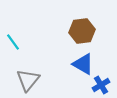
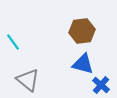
blue triangle: rotated 15 degrees counterclockwise
gray triangle: rotated 30 degrees counterclockwise
blue cross: rotated 18 degrees counterclockwise
